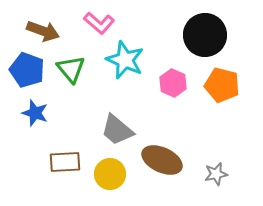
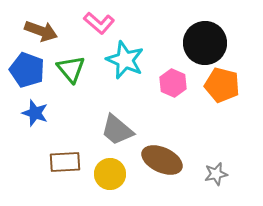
brown arrow: moved 2 px left
black circle: moved 8 px down
